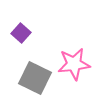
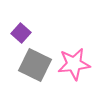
gray square: moved 13 px up
